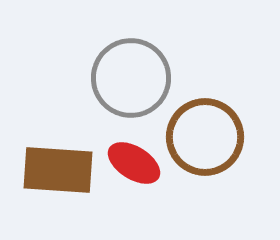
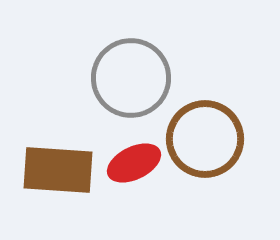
brown circle: moved 2 px down
red ellipse: rotated 58 degrees counterclockwise
